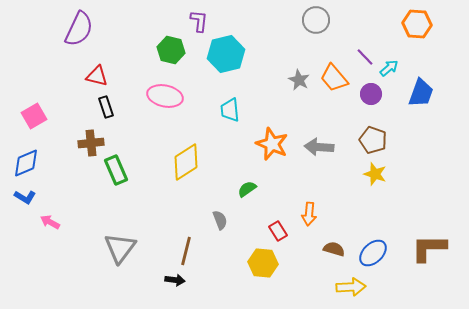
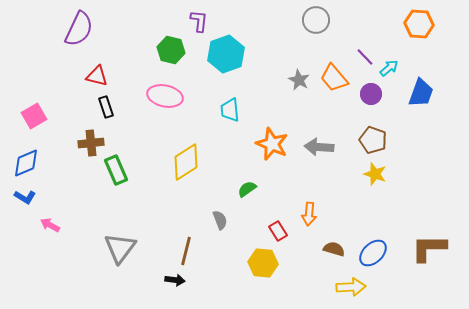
orange hexagon: moved 2 px right
cyan hexagon: rotated 6 degrees counterclockwise
pink arrow: moved 3 px down
